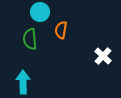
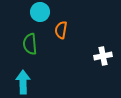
green semicircle: moved 5 px down
white cross: rotated 36 degrees clockwise
